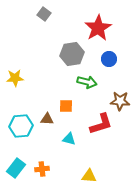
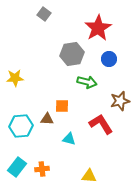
brown star: rotated 18 degrees counterclockwise
orange square: moved 4 px left
red L-shape: rotated 105 degrees counterclockwise
cyan rectangle: moved 1 px right, 1 px up
